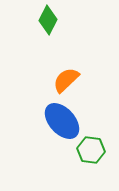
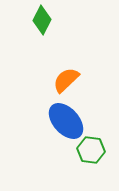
green diamond: moved 6 px left
blue ellipse: moved 4 px right
